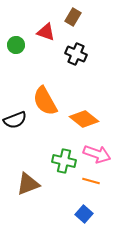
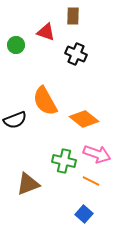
brown rectangle: moved 1 px up; rotated 30 degrees counterclockwise
orange line: rotated 12 degrees clockwise
